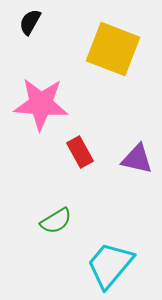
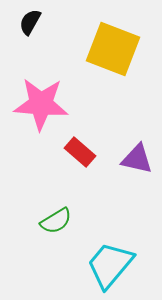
red rectangle: rotated 20 degrees counterclockwise
